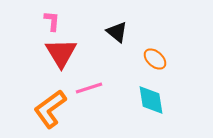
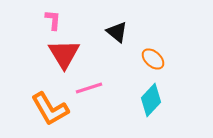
pink L-shape: moved 1 px right, 1 px up
red triangle: moved 3 px right, 1 px down
orange ellipse: moved 2 px left
cyan diamond: rotated 52 degrees clockwise
orange L-shape: rotated 84 degrees counterclockwise
